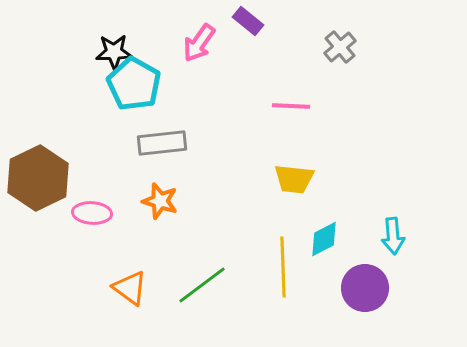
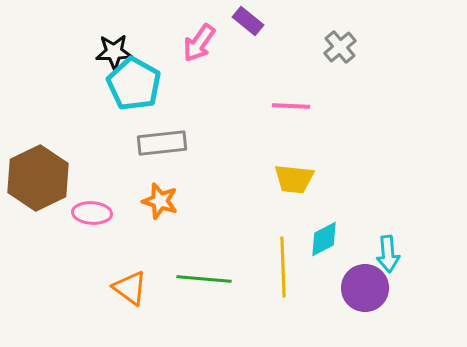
cyan arrow: moved 5 px left, 18 px down
green line: moved 2 px right, 6 px up; rotated 42 degrees clockwise
